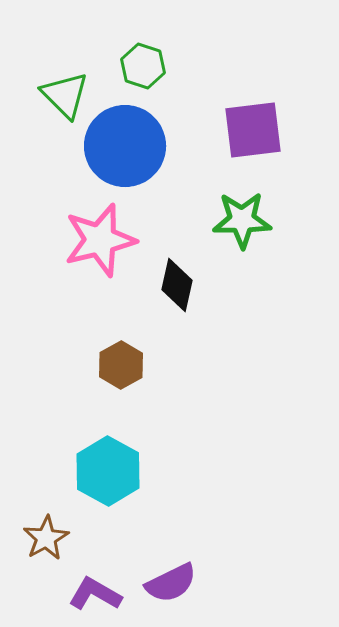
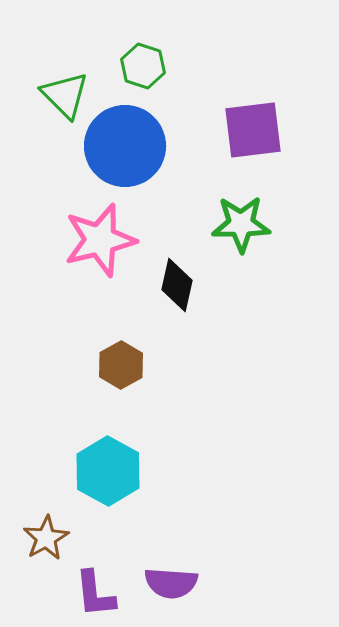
green star: moved 1 px left, 4 px down
purple semicircle: rotated 30 degrees clockwise
purple L-shape: rotated 126 degrees counterclockwise
